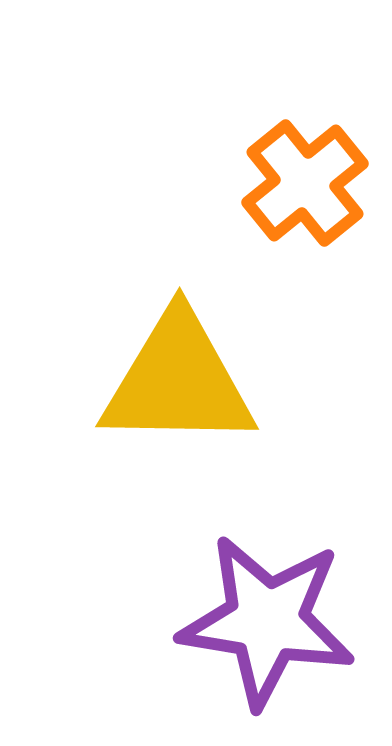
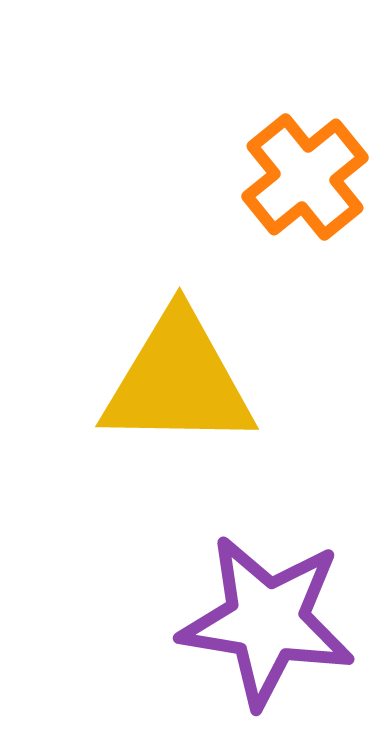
orange cross: moved 6 px up
